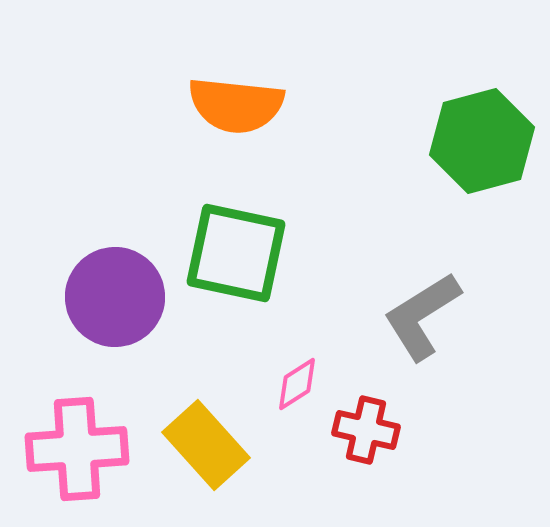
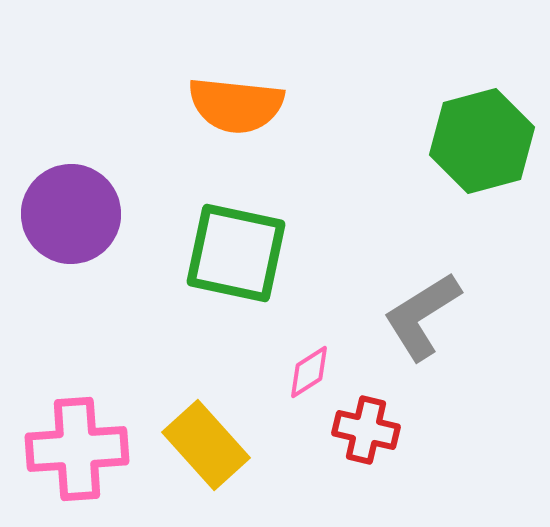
purple circle: moved 44 px left, 83 px up
pink diamond: moved 12 px right, 12 px up
